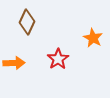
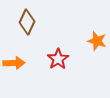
orange star: moved 4 px right, 3 px down; rotated 12 degrees counterclockwise
